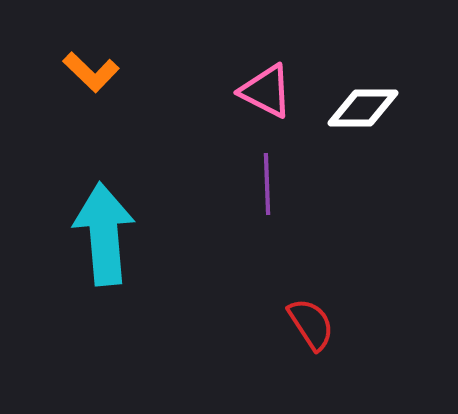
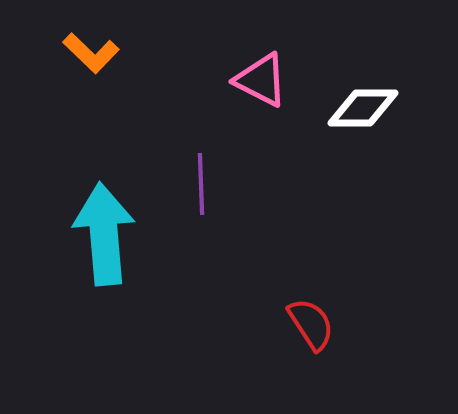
orange L-shape: moved 19 px up
pink triangle: moved 5 px left, 11 px up
purple line: moved 66 px left
